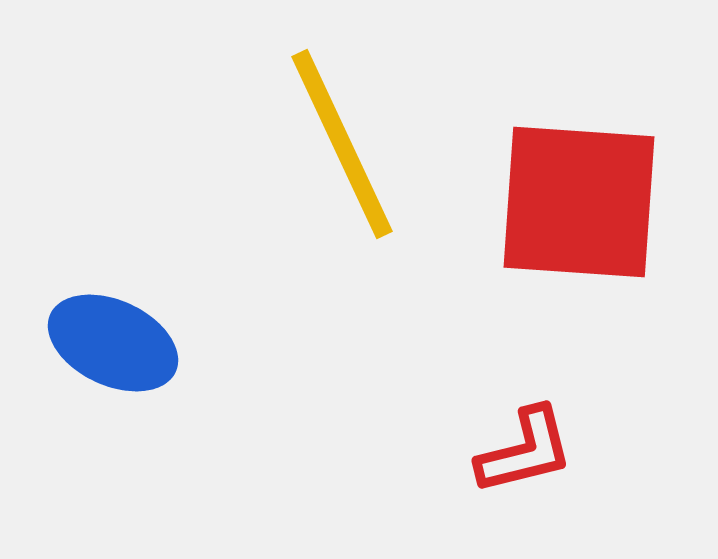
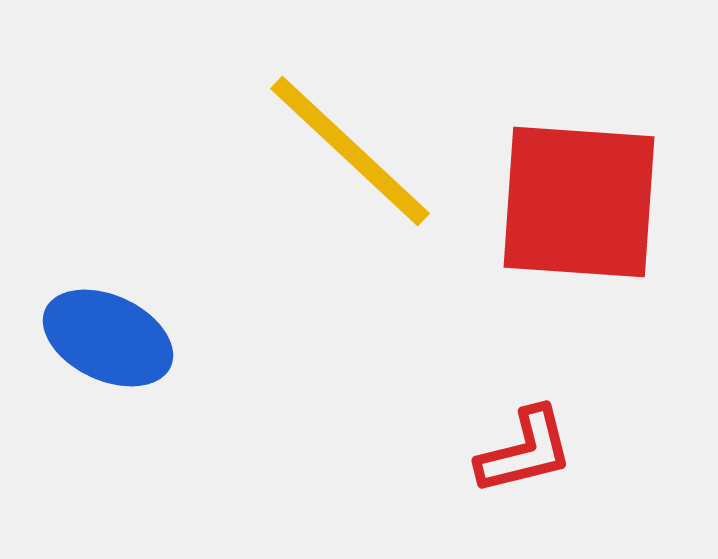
yellow line: moved 8 px right, 7 px down; rotated 22 degrees counterclockwise
blue ellipse: moved 5 px left, 5 px up
